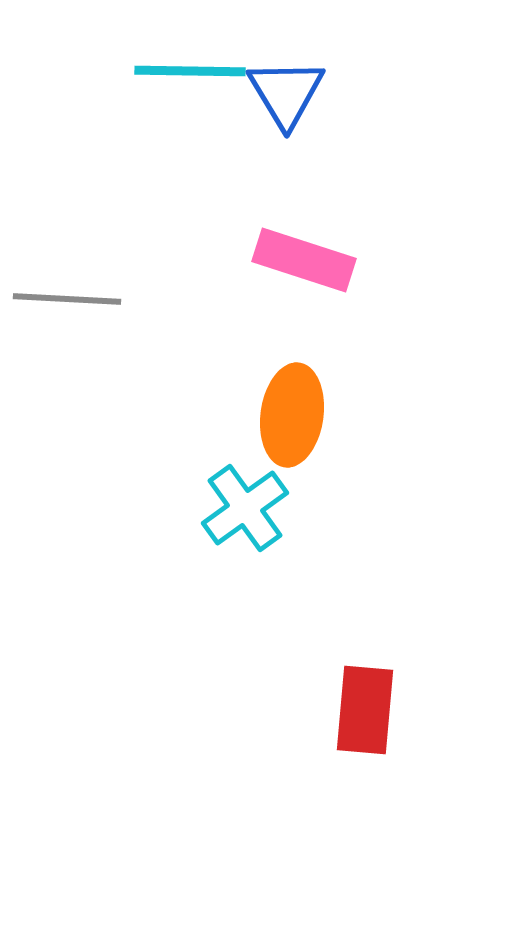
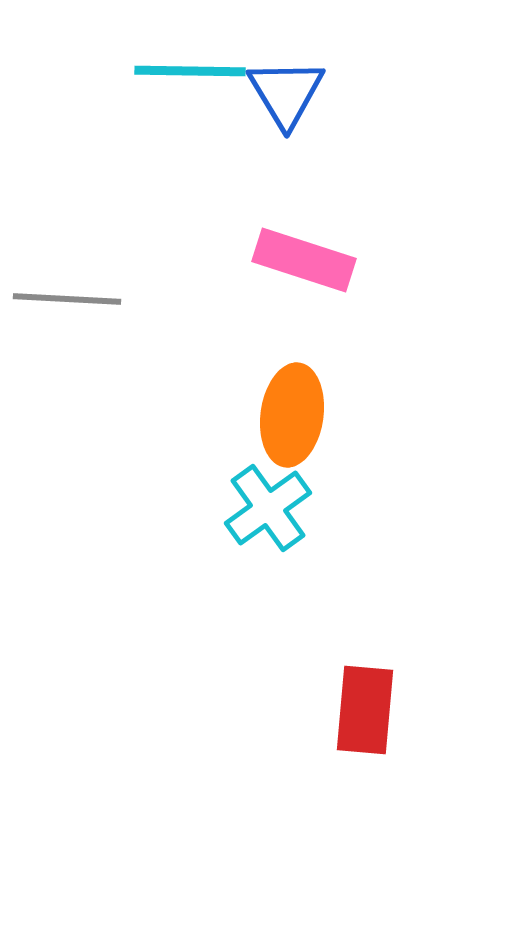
cyan cross: moved 23 px right
